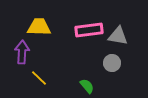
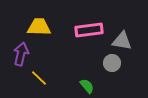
gray triangle: moved 4 px right, 5 px down
purple arrow: moved 1 px left, 2 px down; rotated 10 degrees clockwise
